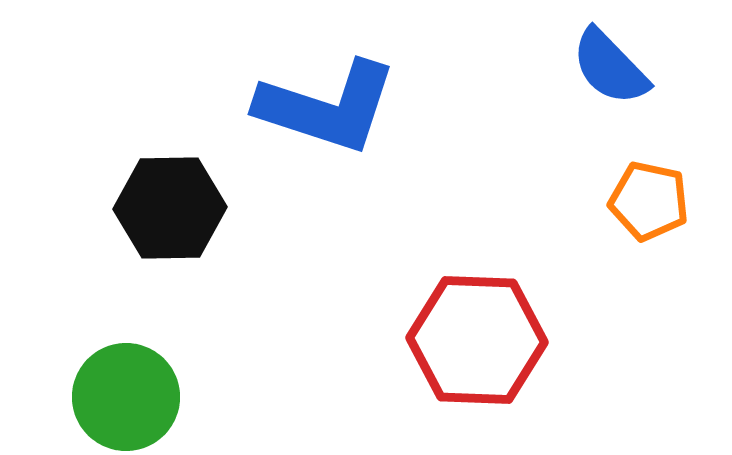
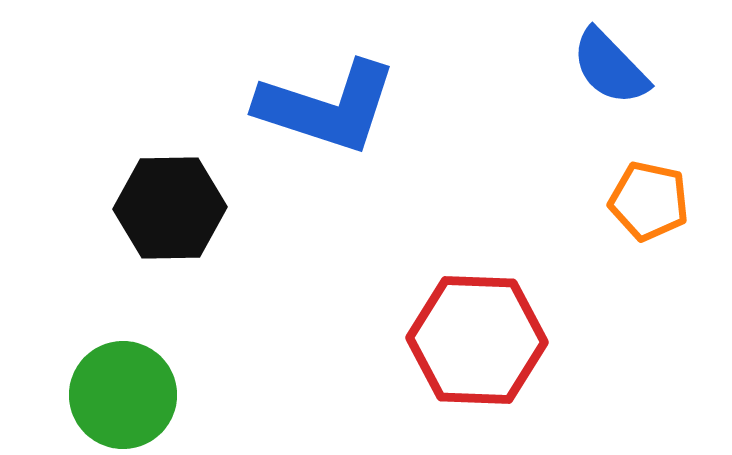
green circle: moved 3 px left, 2 px up
